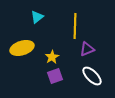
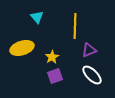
cyan triangle: rotated 32 degrees counterclockwise
purple triangle: moved 2 px right, 1 px down
white ellipse: moved 1 px up
